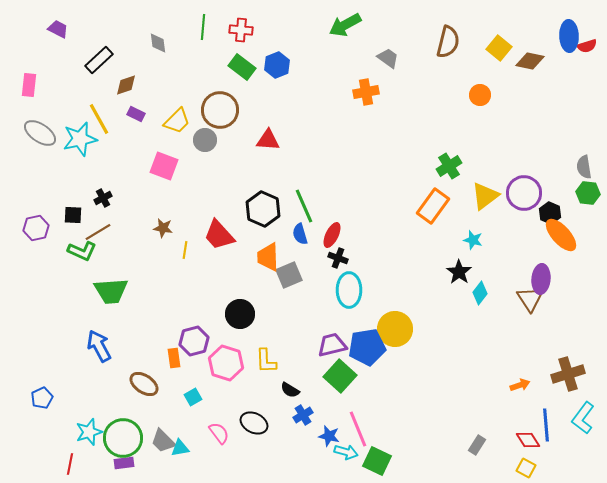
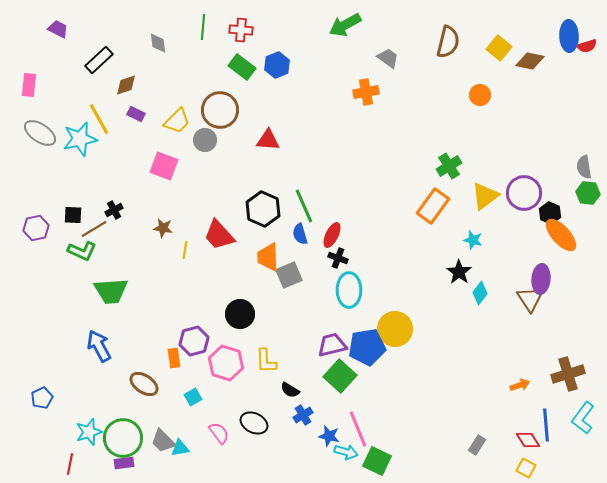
black cross at (103, 198): moved 11 px right, 12 px down
brown line at (98, 232): moved 4 px left, 3 px up
